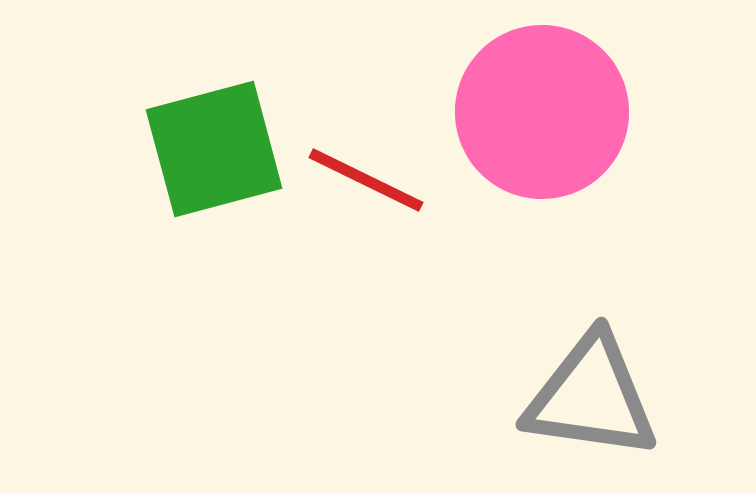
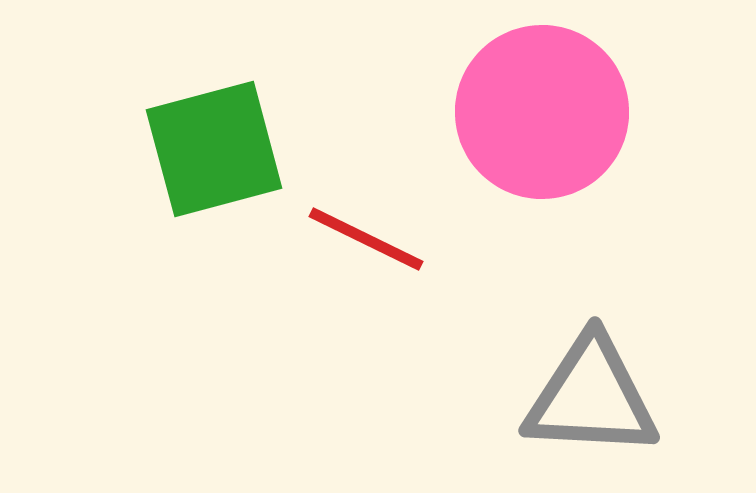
red line: moved 59 px down
gray triangle: rotated 5 degrees counterclockwise
